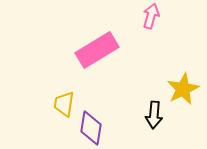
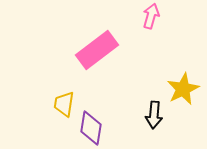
pink rectangle: rotated 6 degrees counterclockwise
